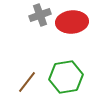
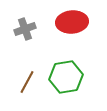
gray cross: moved 15 px left, 14 px down
brown line: rotated 10 degrees counterclockwise
